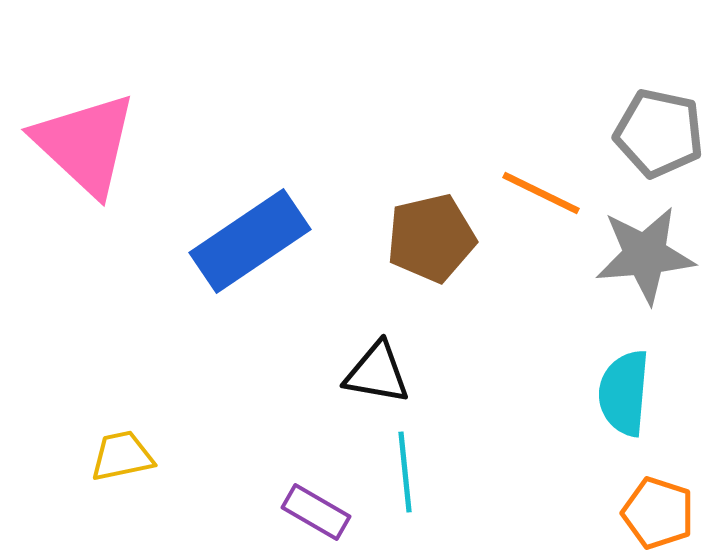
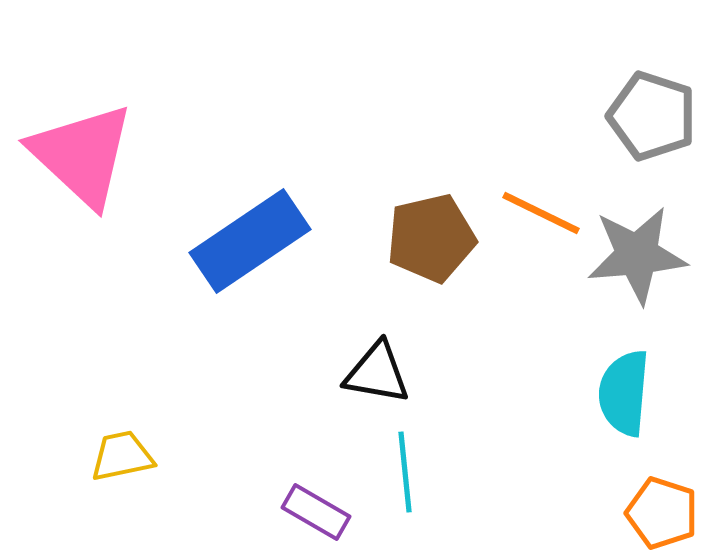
gray pentagon: moved 7 px left, 17 px up; rotated 6 degrees clockwise
pink triangle: moved 3 px left, 11 px down
orange line: moved 20 px down
gray star: moved 8 px left
orange pentagon: moved 4 px right
